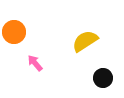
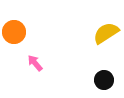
yellow semicircle: moved 21 px right, 8 px up
black circle: moved 1 px right, 2 px down
